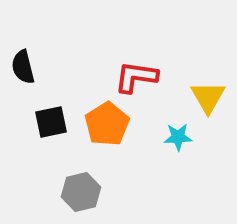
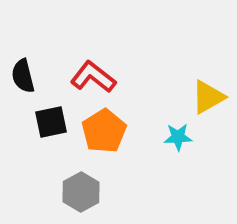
black semicircle: moved 9 px down
red L-shape: moved 43 px left; rotated 30 degrees clockwise
yellow triangle: rotated 30 degrees clockwise
orange pentagon: moved 3 px left, 7 px down
gray hexagon: rotated 15 degrees counterclockwise
